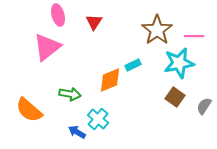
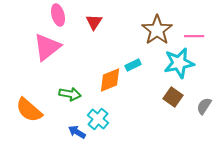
brown square: moved 2 px left
